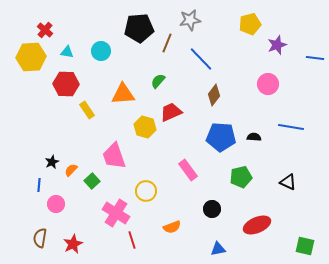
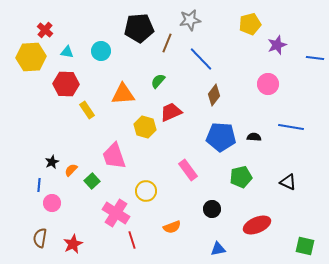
pink circle at (56, 204): moved 4 px left, 1 px up
